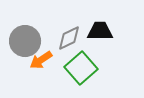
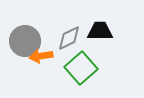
orange arrow: moved 4 px up; rotated 25 degrees clockwise
